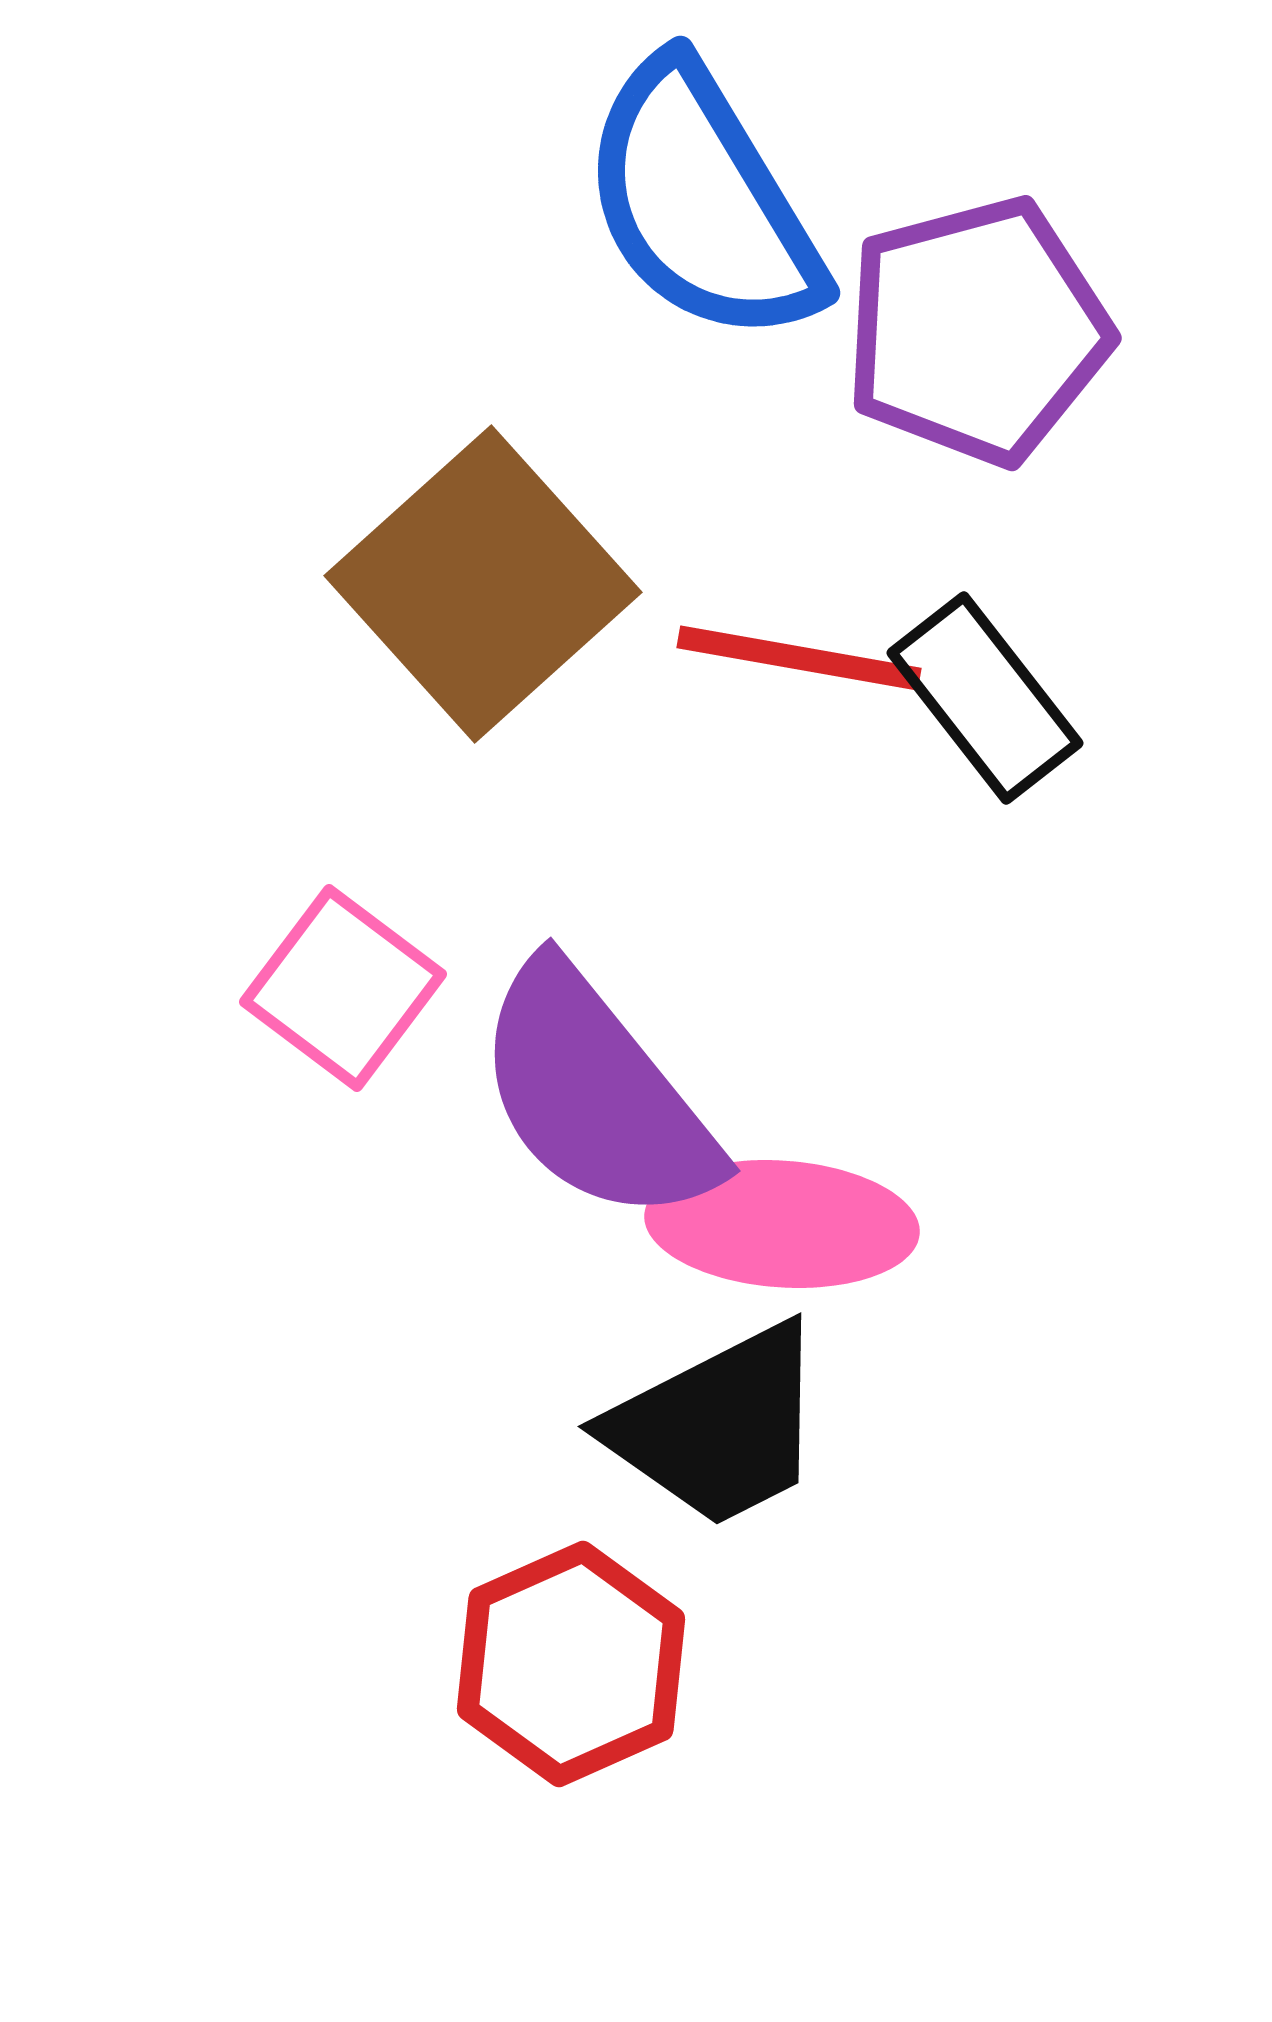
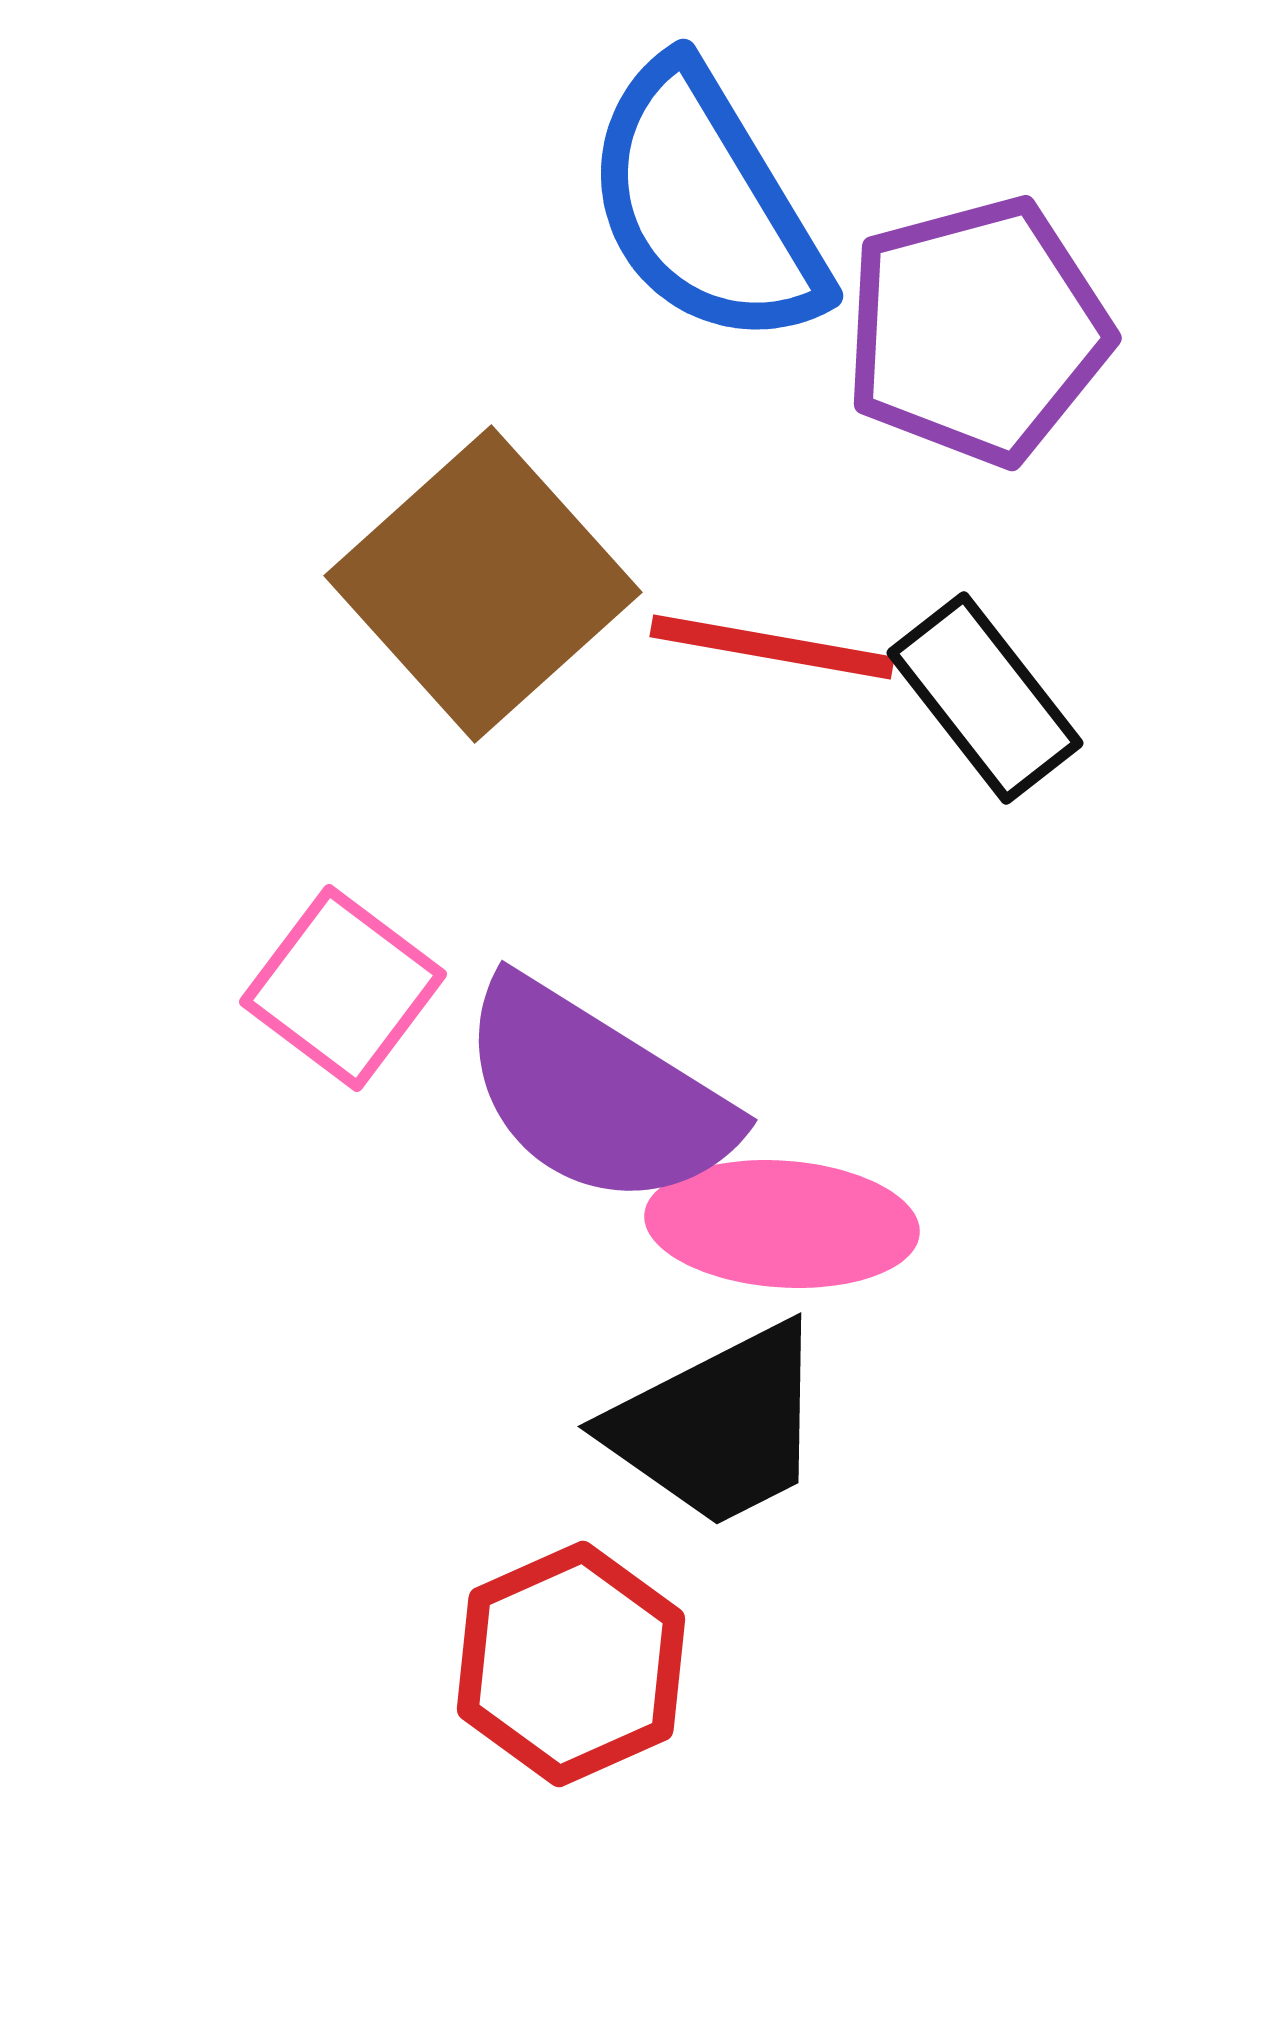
blue semicircle: moved 3 px right, 3 px down
red line: moved 27 px left, 11 px up
purple semicircle: rotated 19 degrees counterclockwise
